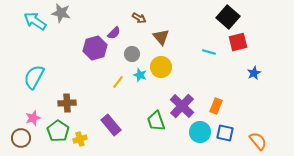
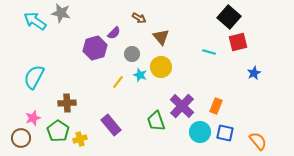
black square: moved 1 px right
